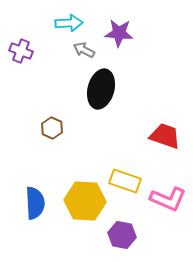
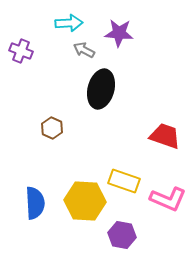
yellow rectangle: moved 1 px left
